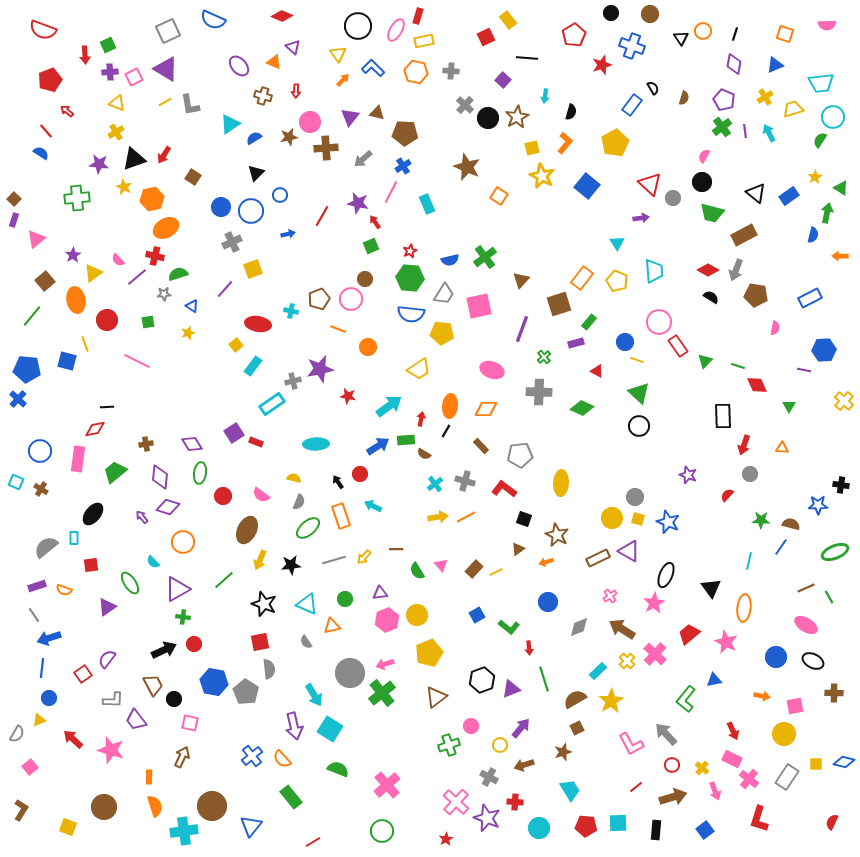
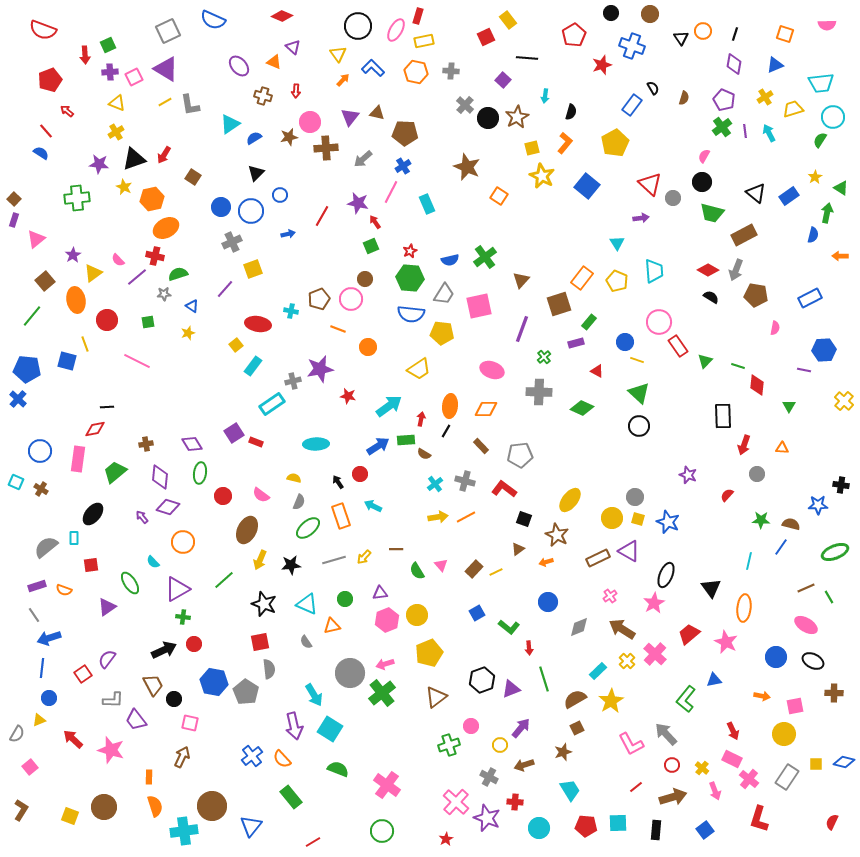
red diamond at (757, 385): rotated 30 degrees clockwise
gray circle at (750, 474): moved 7 px right
yellow ellipse at (561, 483): moved 9 px right, 17 px down; rotated 35 degrees clockwise
blue square at (477, 615): moved 2 px up
pink cross at (387, 785): rotated 12 degrees counterclockwise
yellow square at (68, 827): moved 2 px right, 11 px up
